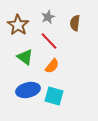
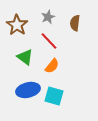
brown star: moved 1 px left
